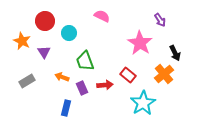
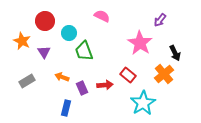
purple arrow: rotated 72 degrees clockwise
green trapezoid: moved 1 px left, 10 px up
